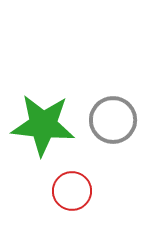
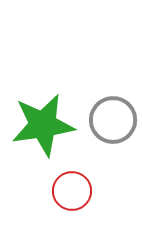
green star: rotated 14 degrees counterclockwise
